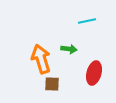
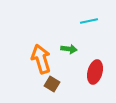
cyan line: moved 2 px right
red ellipse: moved 1 px right, 1 px up
brown square: rotated 28 degrees clockwise
